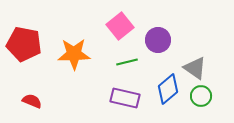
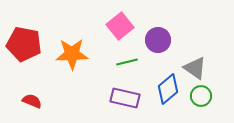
orange star: moved 2 px left
